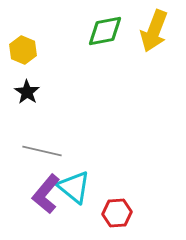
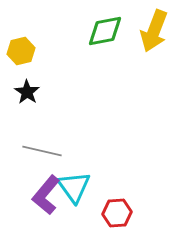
yellow hexagon: moved 2 px left, 1 px down; rotated 24 degrees clockwise
cyan triangle: rotated 15 degrees clockwise
purple L-shape: moved 1 px down
